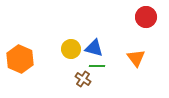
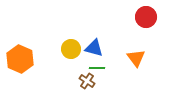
green line: moved 2 px down
brown cross: moved 4 px right, 2 px down
